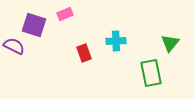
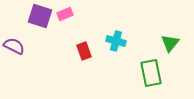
purple square: moved 6 px right, 9 px up
cyan cross: rotated 18 degrees clockwise
red rectangle: moved 2 px up
